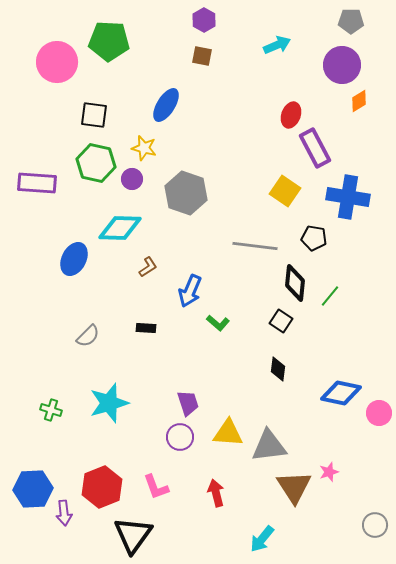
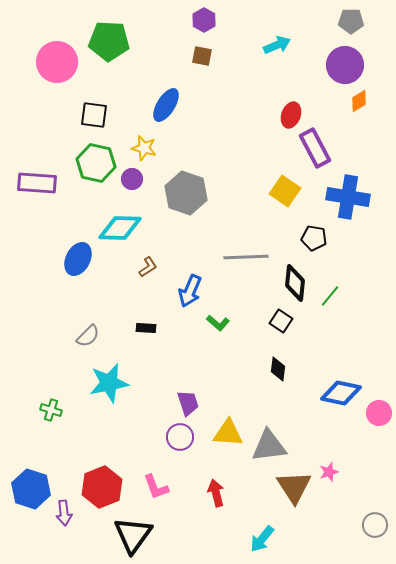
purple circle at (342, 65): moved 3 px right
gray line at (255, 246): moved 9 px left, 11 px down; rotated 9 degrees counterclockwise
blue ellipse at (74, 259): moved 4 px right
cyan star at (109, 403): moved 20 px up; rotated 6 degrees clockwise
blue hexagon at (33, 489): moved 2 px left; rotated 21 degrees clockwise
